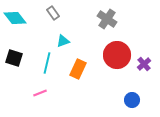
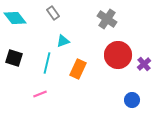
red circle: moved 1 px right
pink line: moved 1 px down
